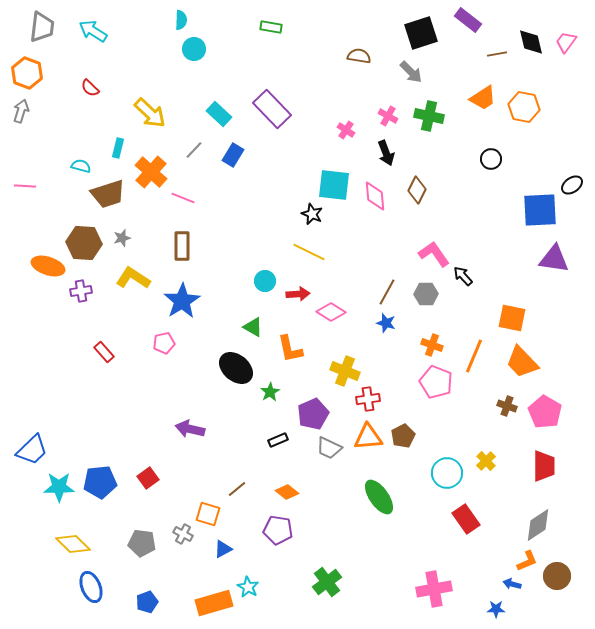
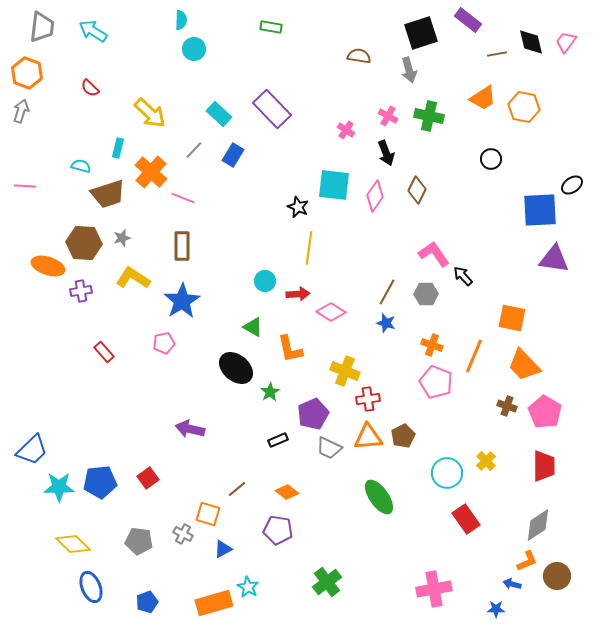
gray arrow at (411, 72): moved 2 px left, 2 px up; rotated 30 degrees clockwise
pink diamond at (375, 196): rotated 40 degrees clockwise
black star at (312, 214): moved 14 px left, 7 px up
yellow line at (309, 252): moved 4 px up; rotated 72 degrees clockwise
orange trapezoid at (522, 362): moved 2 px right, 3 px down
gray pentagon at (142, 543): moved 3 px left, 2 px up
